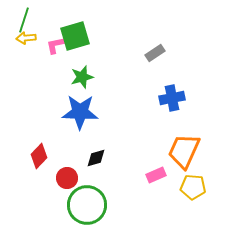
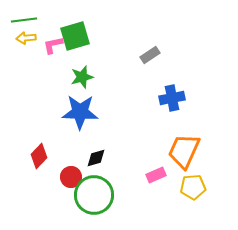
green line: rotated 65 degrees clockwise
pink L-shape: moved 3 px left
gray rectangle: moved 5 px left, 2 px down
red circle: moved 4 px right, 1 px up
yellow pentagon: rotated 10 degrees counterclockwise
green circle: moved 7 px right, 10 px up
